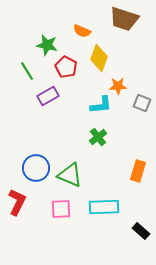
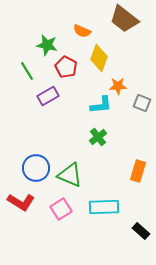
brown trapezoid: rotated 20 degrees clockwise
red L-shape: moved 4 px right; rotated 96 degrees clockwise
pink square: rotated 30 degrees counterclockwise
